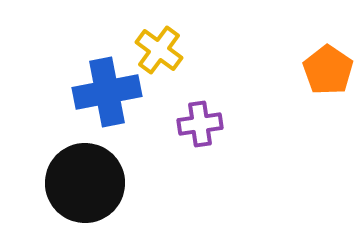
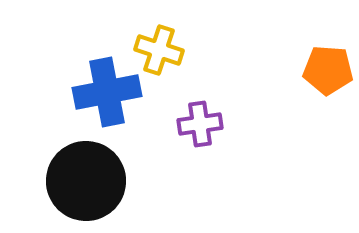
yellow cross: rotated 18 degrees counterclockwise
orange pentagon: rotated 30 degrees counterclockwise
black circle: moved 1 px right, 2 px up
